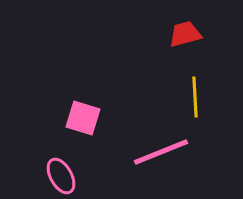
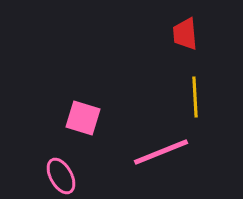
red trapezoid: rotated 80 degrees counterclockwise
